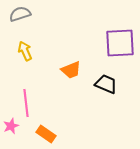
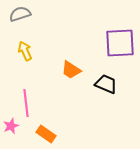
orange trapezoid: rotated 55 degrees clockwise
